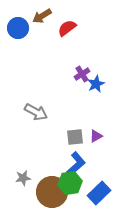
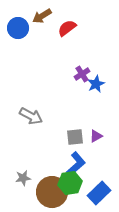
gray arrow: moved 5 px left, 4 px down
